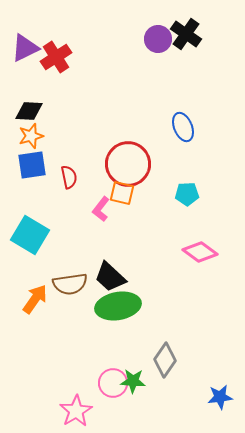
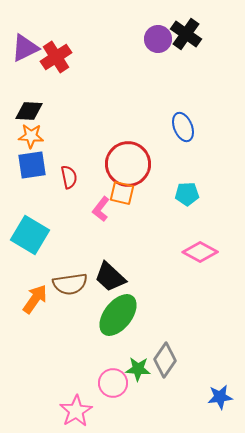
orange star: rotated 20 degrees clockwise
pink diamond: rotated 8 degrees counterclockwise
green ellipse: moved 9 px down; rotated 42 degrees counterclockwise
green star: moved 5 px right, 12 px up
